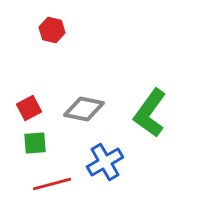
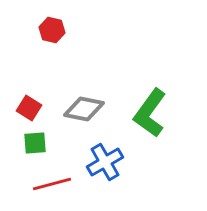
red square: rotated 30 degrees counterclockwise
